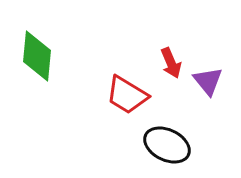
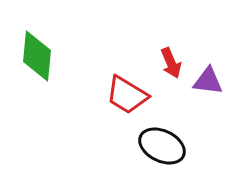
purple triangle: rotated 44 degrees counterclockwise
black ellipse: moved 5 px left, 1 px down
